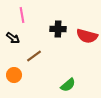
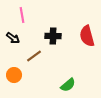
black cross: moved 5 px left, 7 px down
red semicircle: rotated 60 degrees clockwise
